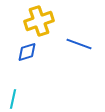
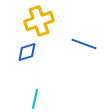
blue line: moved 5 px right
cyan line: moved 22 px right
